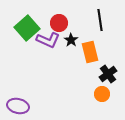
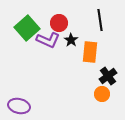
orange rectangle: rotated 20 degrees clockwise
black cross: moved 2 px down
purple ellipse: moved 1 px right
